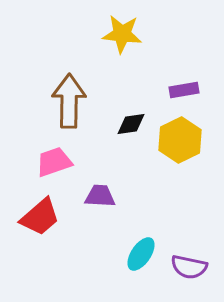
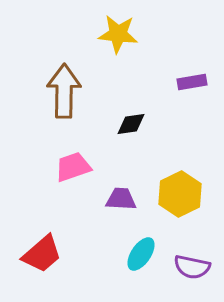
yellow star: moved 4 px left
purple rectangle: moved 8 px right, 8 px up
brown arrow: moved 5 px left, 10 px up
yellow hexagon: moved 54 px down
pink trapezoid: moved 19 px right, 5 px down
purple trapezoid: moved 21 px right, 3 px down
red trapezoid: moved 2 px right, 37 px down
purple semicircle: moved 3 px right
